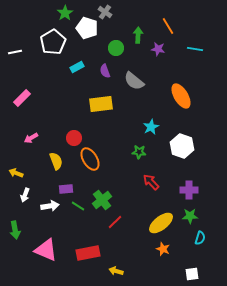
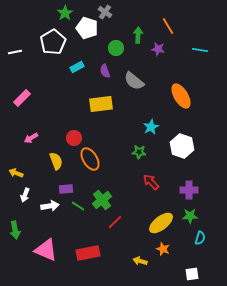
cyan line at (195, 49): moved 5 px right, 1 px down
yellow arrow at (116, 271): moved 24 px right, 10 px up
